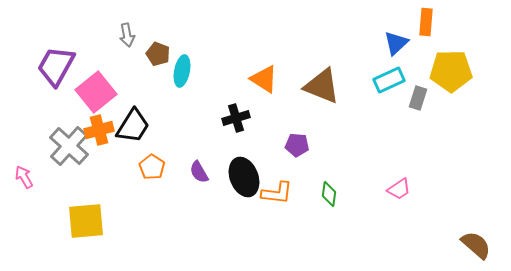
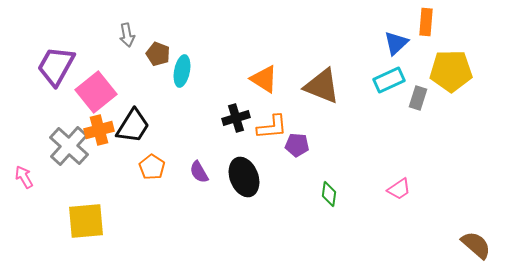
orange L-shape: moved 5 px left, 66 px up; rotated 12 degrees counterclockwise
